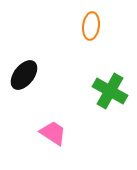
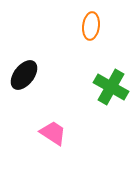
green cross: moved 1 px right, 4 px up
